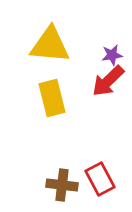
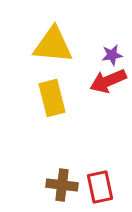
yellow triangle: moved 3 px right
red arrow: rotated 21 degrees clockwise
red rectangle: moved 8 px down; rotated 16 degrees clockwise
